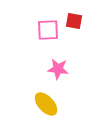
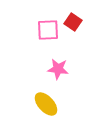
red square: moved 1 px left, 1 px down; rotated 24 degrees clockwise
